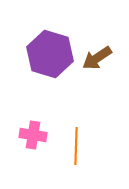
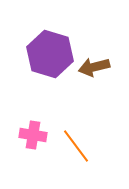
brown arrow: moved 3 px left, 9 px down; rotated 20 degrees clockwise
orange line: rotated 39 degrees counterclockwise
